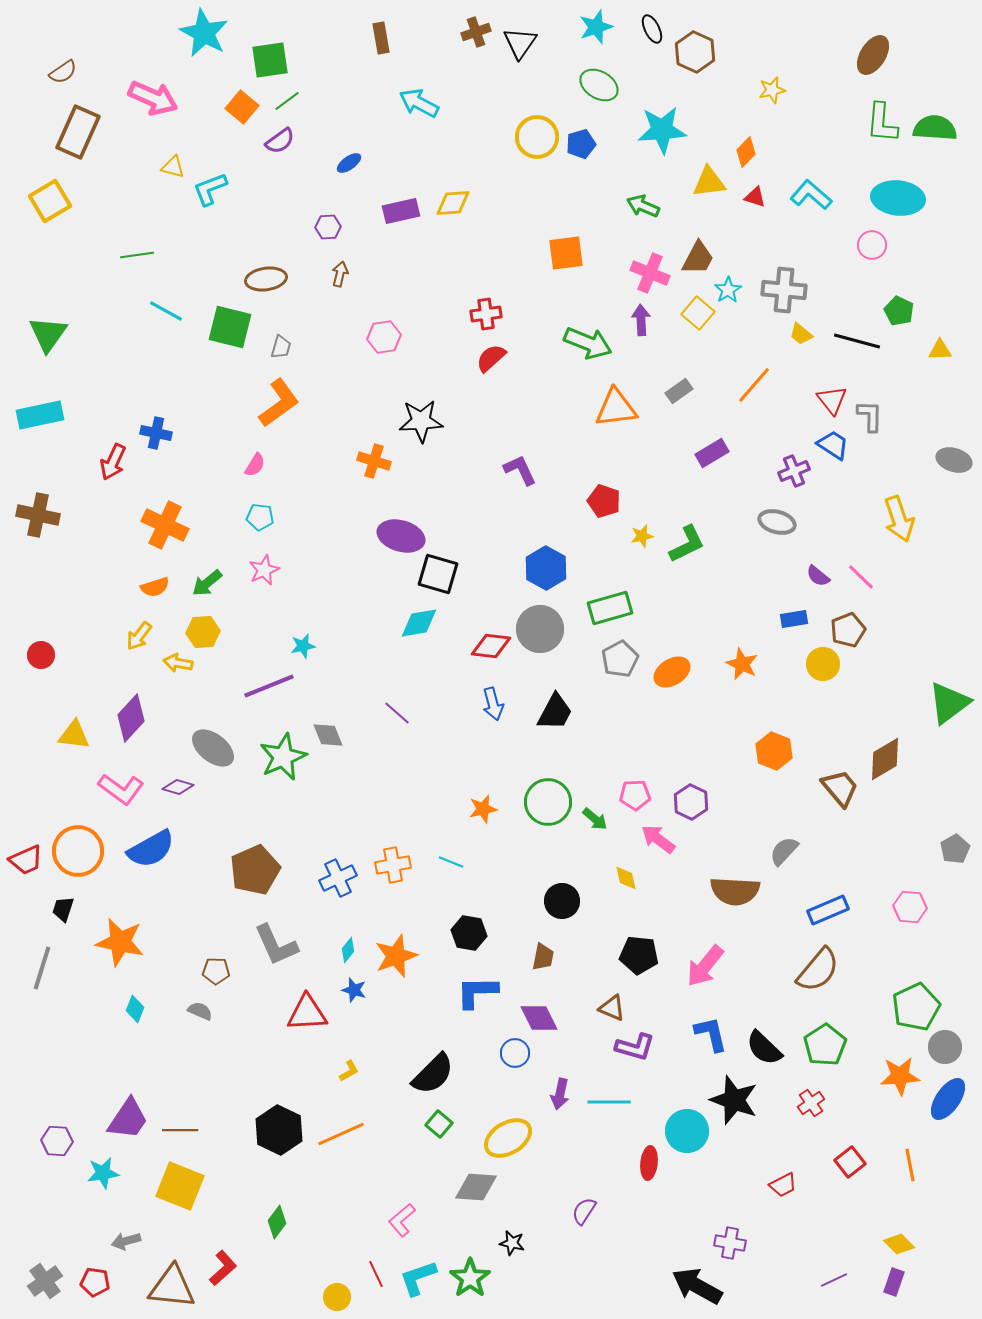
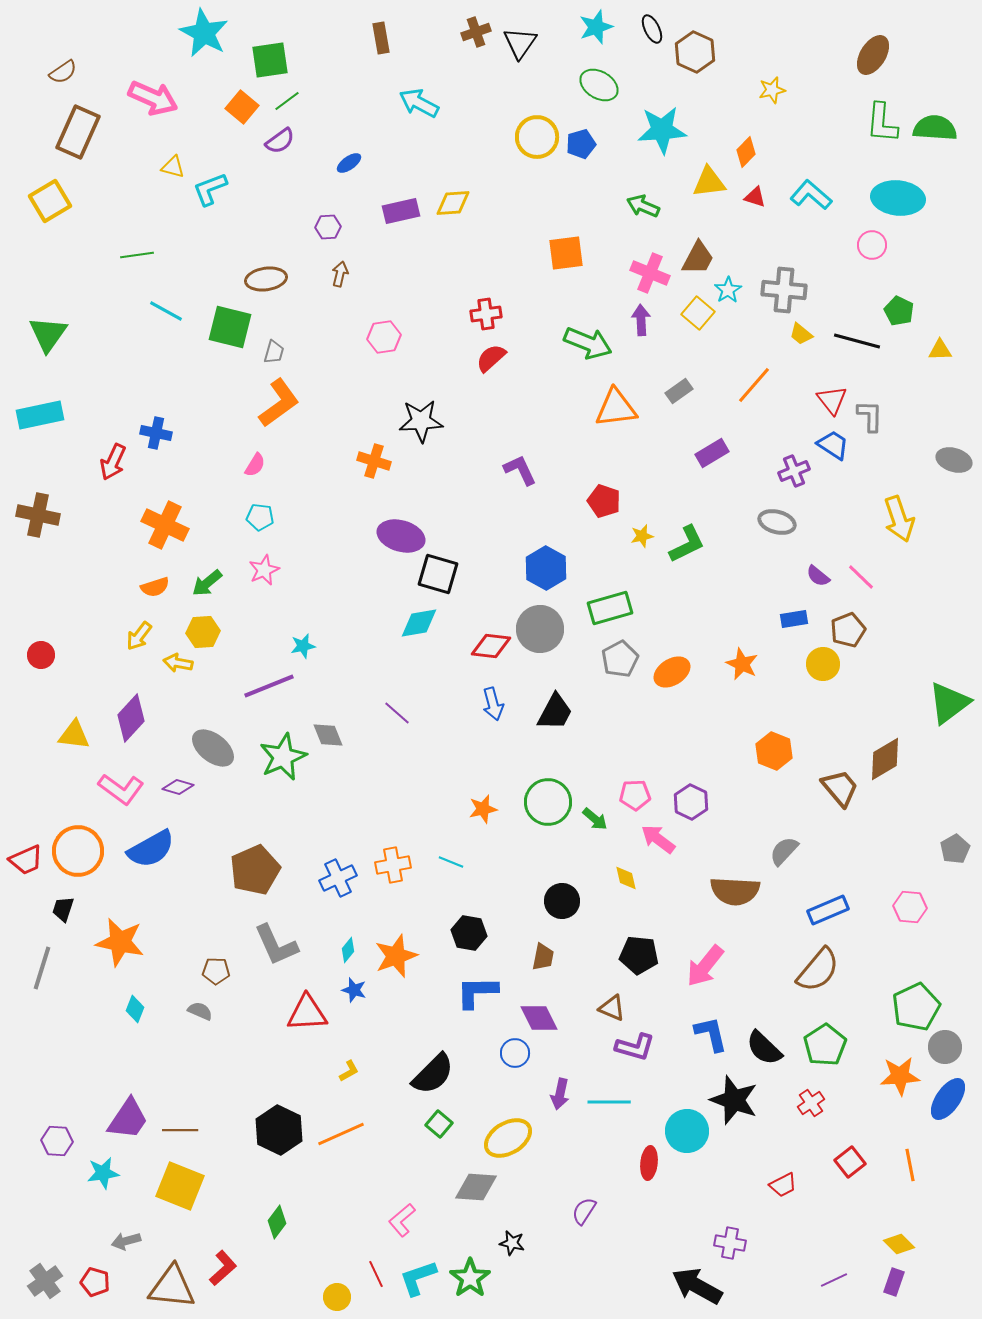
gray trapezoid at (281, 347): moved 7 px left, 5 px down
red pentagon at (95, 1282): rotated 8 degrees clockwise
